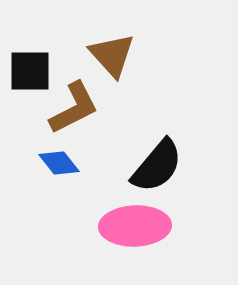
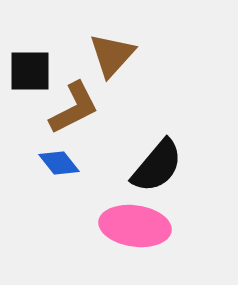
brown triangle: rotated 24 degrees clockwise
pink ellipse: rotated 10 degrees clockwise
